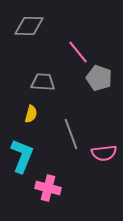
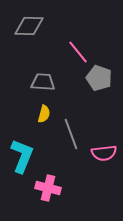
yellow semicircle: moved 13 px right
